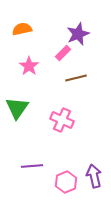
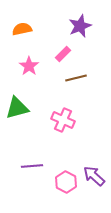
purple star: moved 2 px right, 8 px up
pink rectangle: moved 1 px down
green triangle: rotated 40 degrees clockwise
pink cross: moved 1 px right
purple arrow: rotated 35 degrees counterclockwise
pink hexagon: rotated 10 degrees counterclockwise
